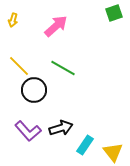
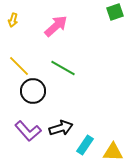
green square: moved 1 px right, 1 px up
black circle: moved 1 px left, 1 px down
yellow triangle: rotated 50 degrees counterclockwise
